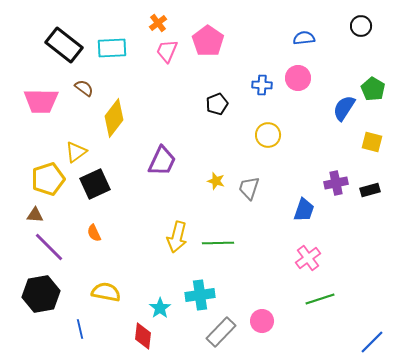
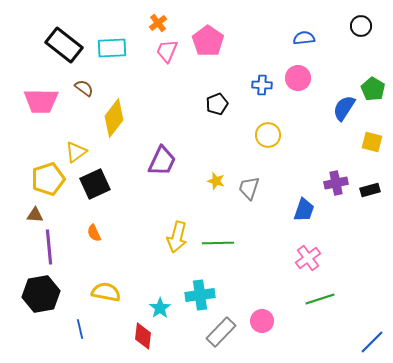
purple line at (49, 247): rotated 40 degrees clockwise
